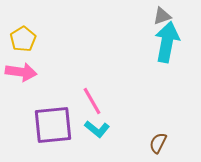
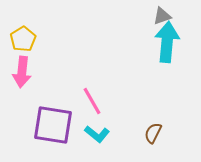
cyan arrow: rotated 6 degrees counterclockwise
pink arrow: moved 1 px right; rotated 88 degrees clockwise
purple square: rotated 15 degrees clockwise
cyan L-shape: moved 5 px down
brown semicircle: moved 5 px left, 10 px up
